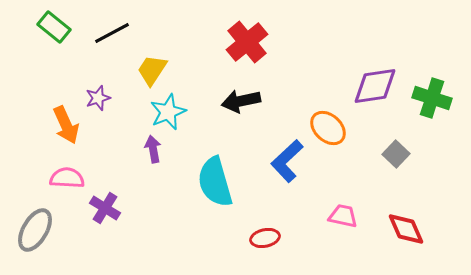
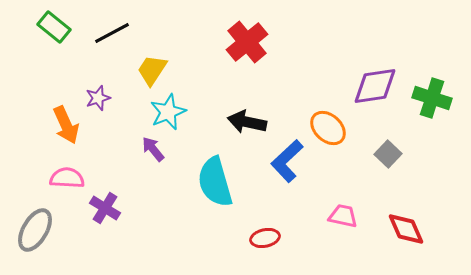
black arrow: moved 6 px right, 21 px down; rotated 24 degrees clockwise
purple arrow: rotated 28 degrees counterclockwise
gray square: moved 8 px left
